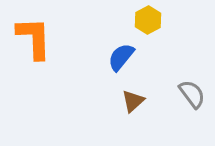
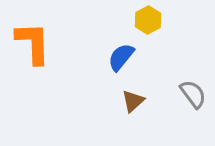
orange L-shape: moved 1 px left, 5 px down
gray semicircle: moved 1 px right
